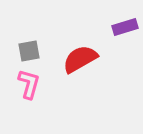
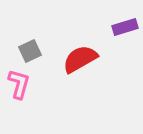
gray square: moved 1 px right; rotated 15 degrees counterclockwise
pink L-shape: moved 10 px left
